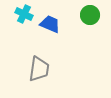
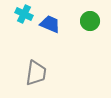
green circle: moved 6 px down
gray trapezoid: moved 3 px left, 4 px down
